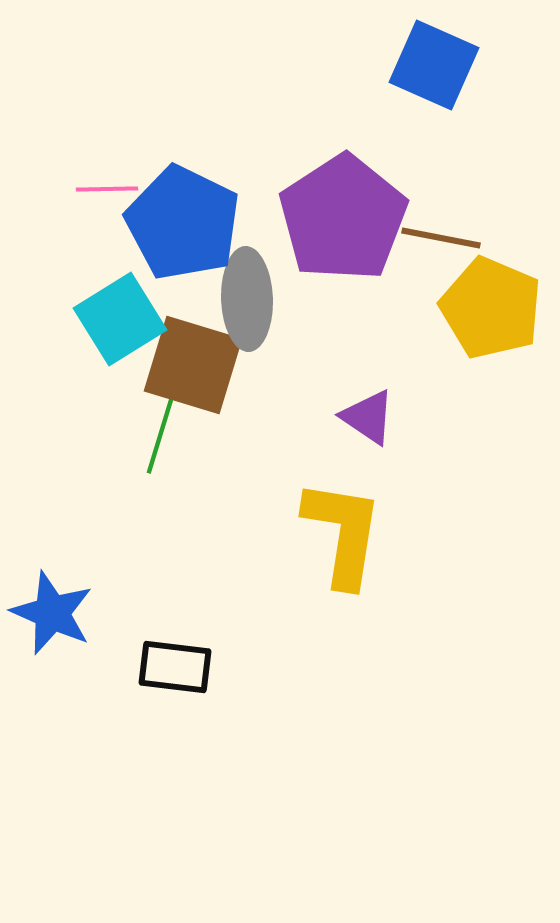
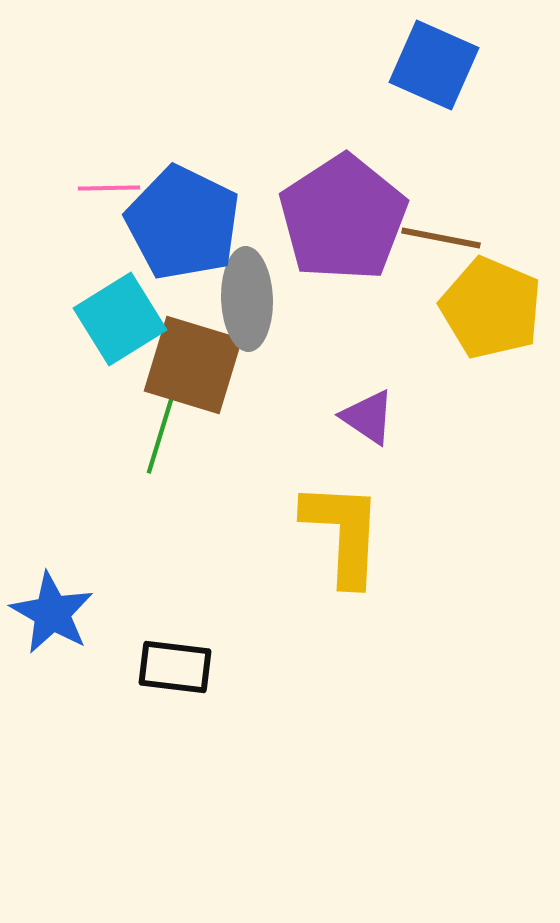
pink line: moved 2 px right, 1 px up
yellow L-shape: rotated 6 degrees counterclockwise
blue star: rotated 6 degrees clockwise
